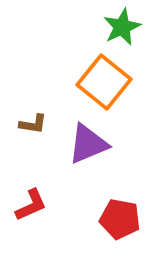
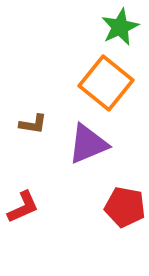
green star: moved 2 px left
orange square: moved 2 px right, 1 px down
red L-shape: moved 8 px left, 2 px down
red pentagon: moved 5 px right, 12 px up
